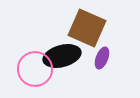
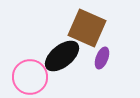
black ellipse: rotated 24 degrees counterclockwise
pink circle: moved 5 px left, 8 px down
